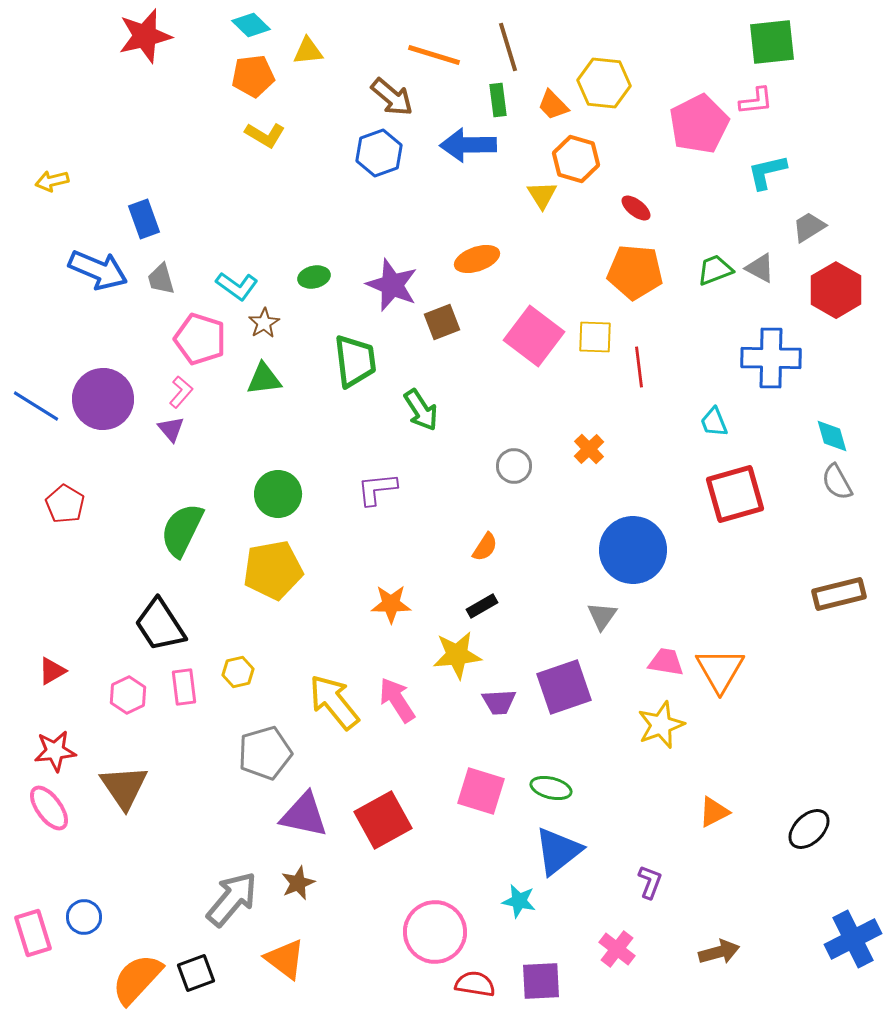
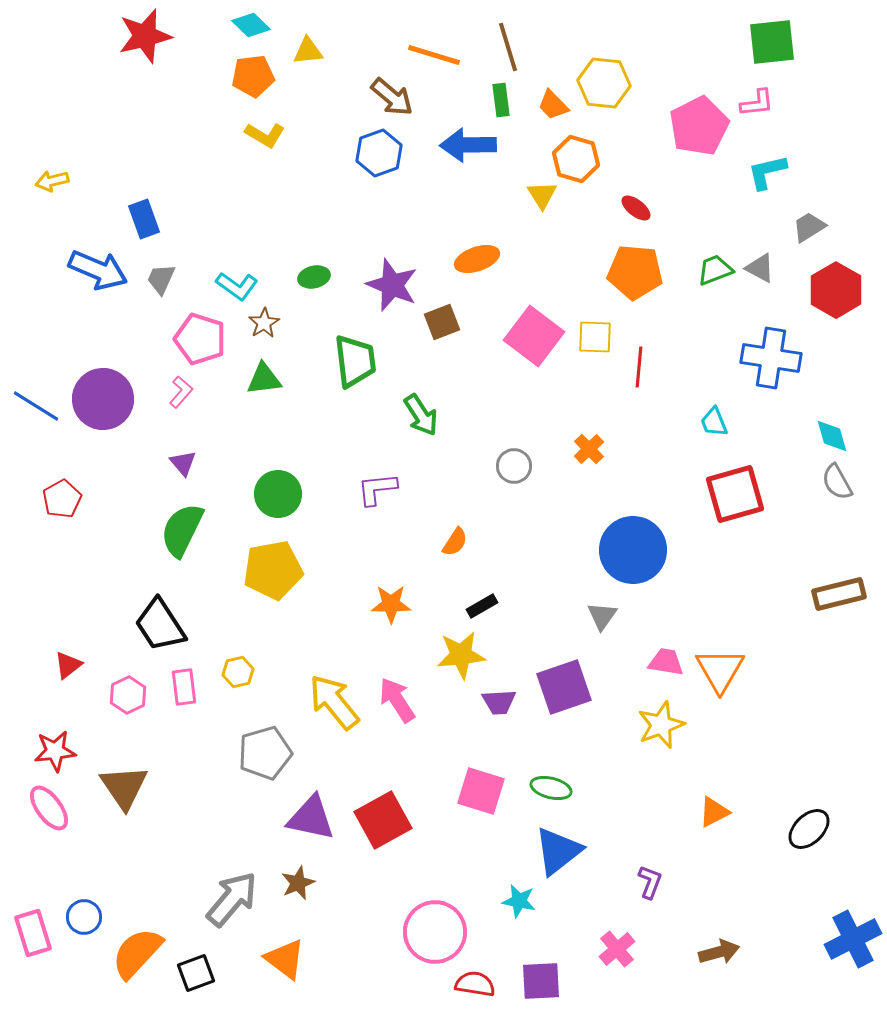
green rectangle at (498, 100): moved 3 px right
pink L-shape at (756, 101): moved 1 px right, 2 px down
pink pentagon at (699, 124): moved 2 px down
gray trapezoid at (161, 279): rotated 40 degrees clockwise
blue cross at (771, 358): rotated 8 degrees clockwise
red line at (639, 367): rotated 12 degrees clockwise
green arrow at (421, 410): moved 5 px down
purple triangle at (171, 429): moved 12 px right, 34 px down
red pentagon at (65, 504): moved 3 px left, 5 px up; rotated 12 degrees clockwise
orange semicircle at (485, 547): moved 30 px left, 5 px up
yellow star at (457, 655): moved 4 px right
red triangle at (52, 671): moved 16 px right, 6 px up; rotated 8 degrees counterclockwise
purple triangle at (304, 815): moved 7 px right, 3 px down
pink cross at (617, 949): rotated 12 degrees clockwise
orange semicircle at (137, 979): moved 26 px up
